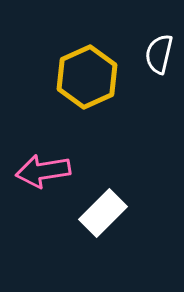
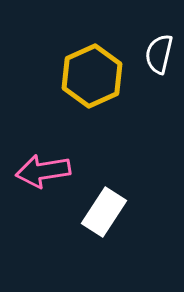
yellow hexagon: moved 5 px right, 1 px up
white rectangle: moved 1 px right, 1 px up; rotated 12 degrees counterclockwise
